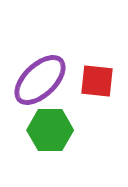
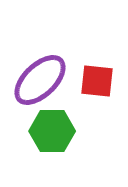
green hexagon: moved 2 px right, 1 px down
